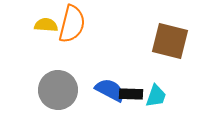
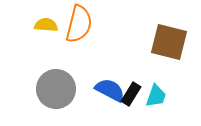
orange semicircle: moved 7 px right
brown square: moved 1 px left, 1 px down
gray circle: moved 2 px left, 1 px up
black rectangle: rotated 60 degrees counterclockwise
